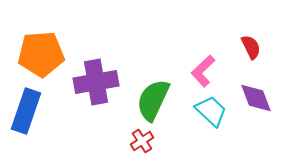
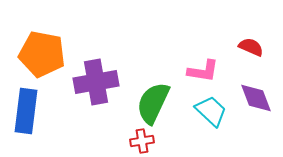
red semicircle: rotated 40 degrees counterclockwise
orange pentagon: moved 1 px right; rotated 15 degrees clockwise
pink L-shape: rotated 128 degrees counterclockwise
green semicircle: moved 3 px down
blue rectangle: rotated 12 degrees counterclockwise
red cross: rotated 25 degrees clockwise
